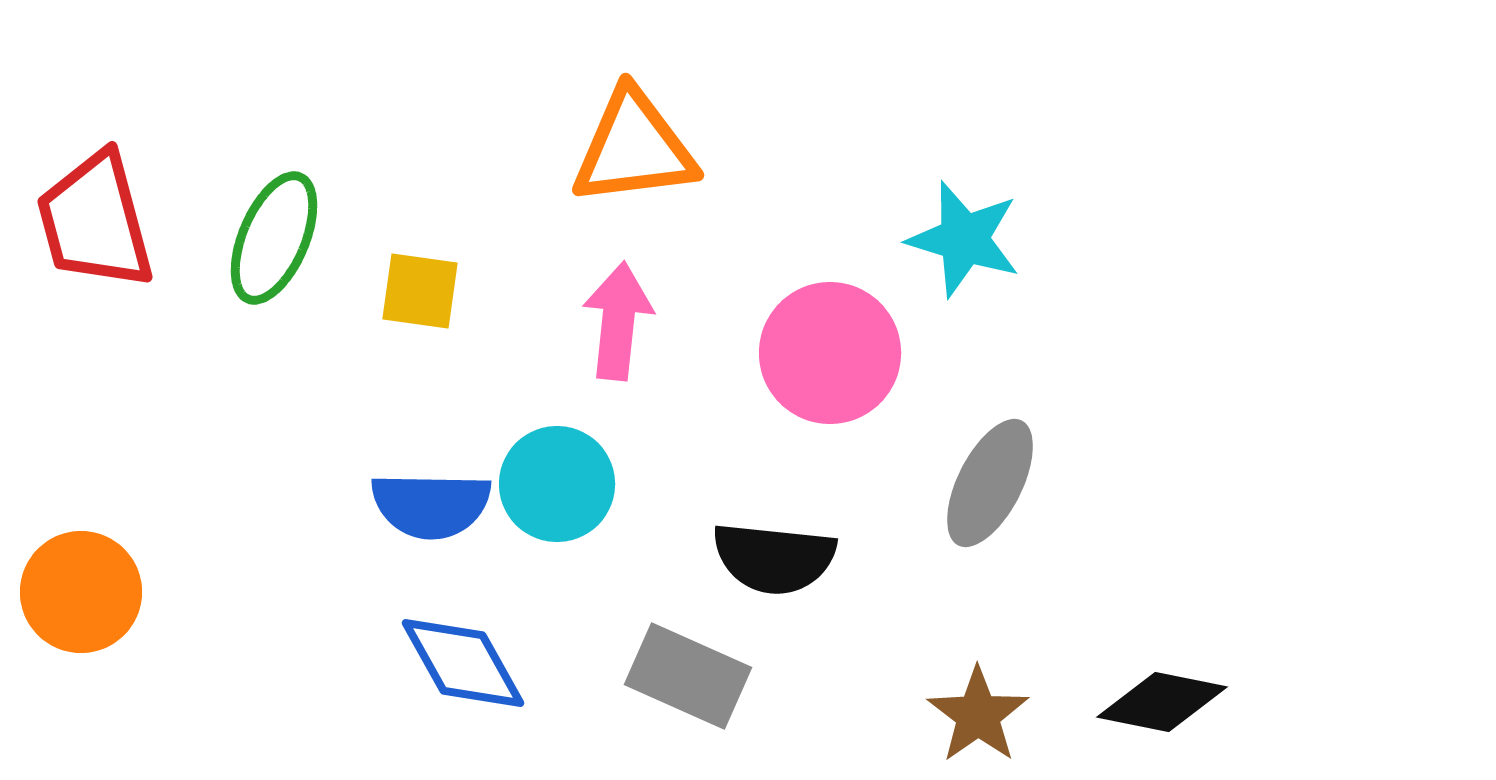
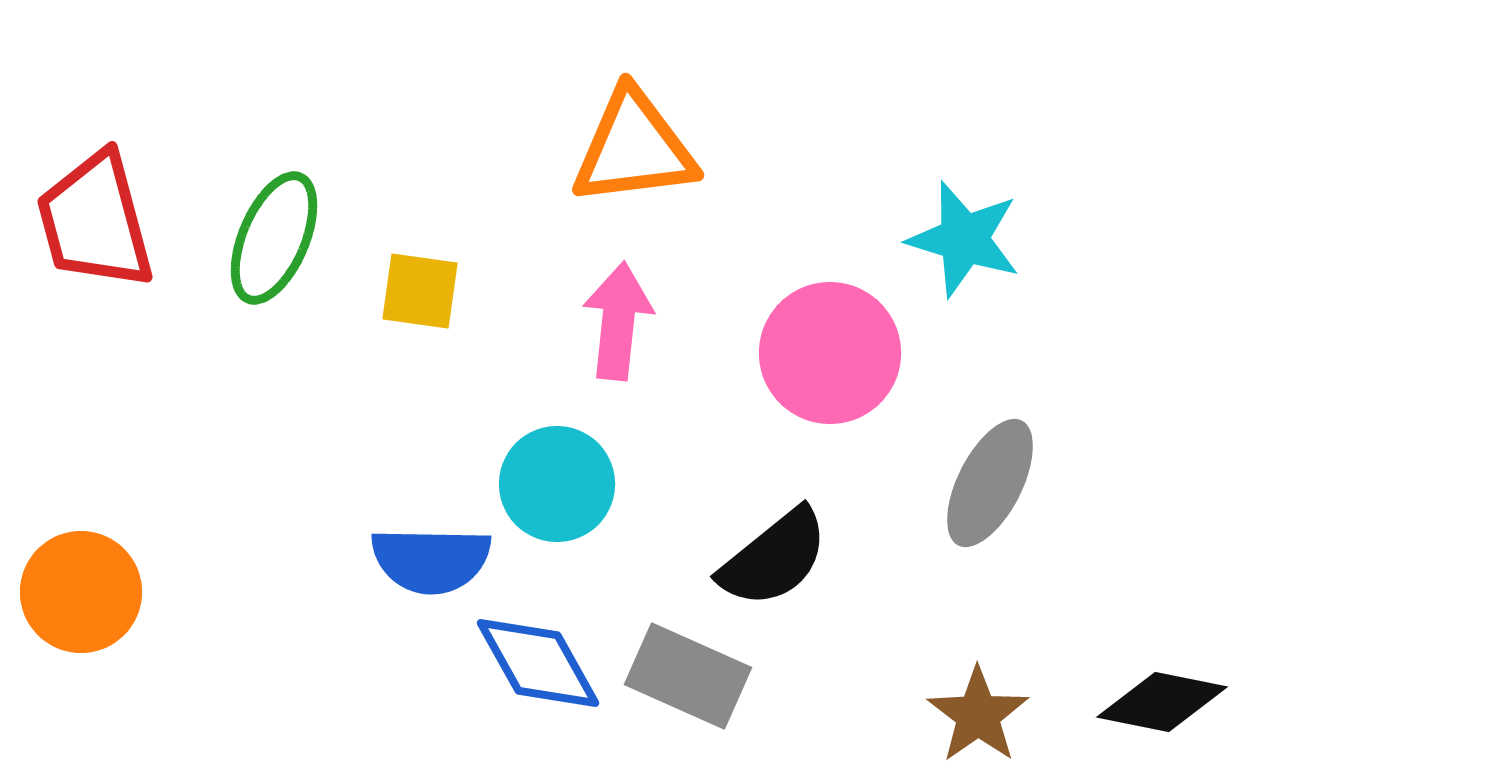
blue semicircle: moved 55 px down
black semicircle: rotated 45 degrees counterclockwise
blue diamond: moved 75 px right
